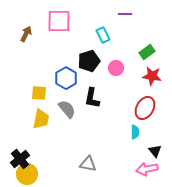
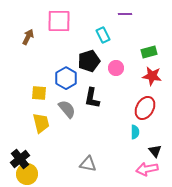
brown arrow: moved 2 px right, 3 px down
green rectangle: moved 2 px right; rotated 21 degrees clockwise
yellow trapezoid: moved 4 px down; rotated 25 degrees counterclockwise
